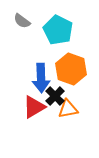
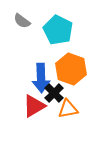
black cross: moved 1 px left, 3 px up
red triangle: moved 1 px up
